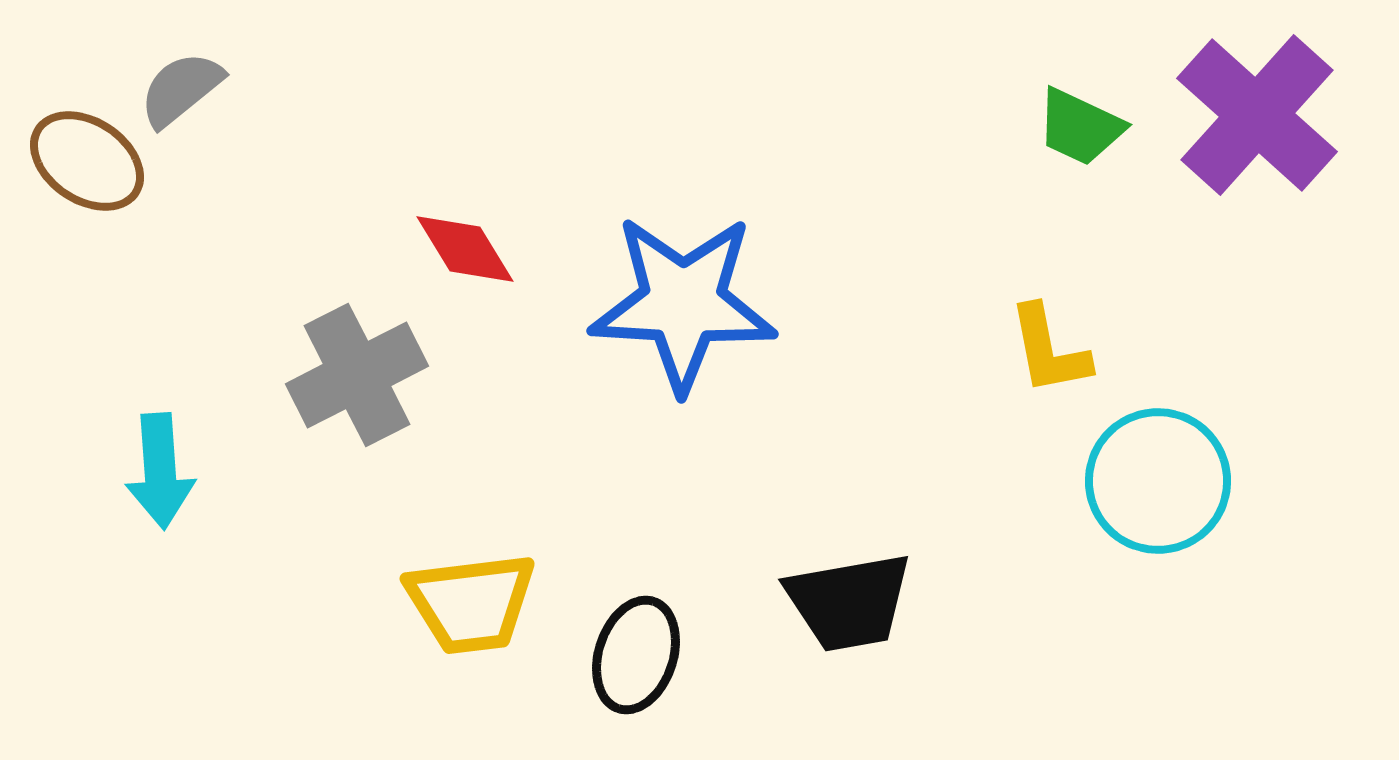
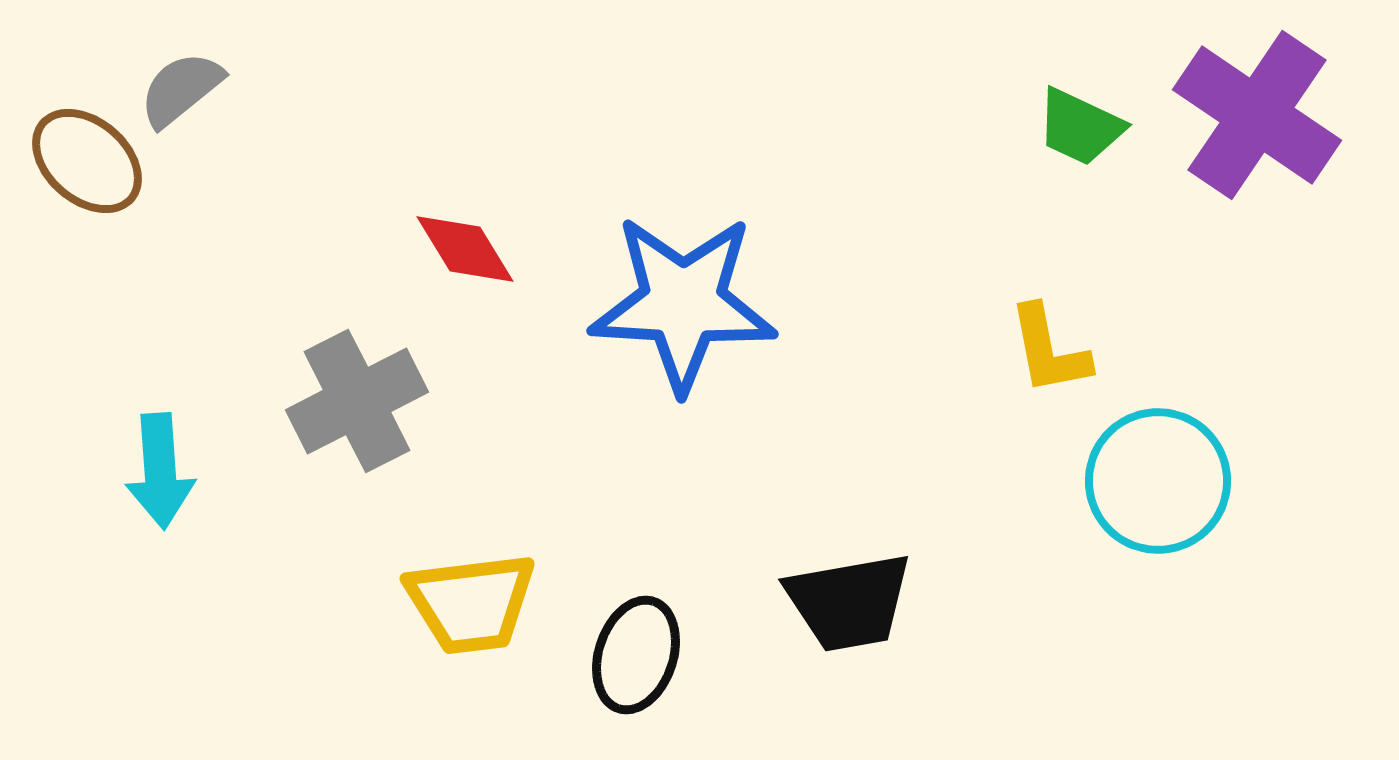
purple cross: rotated 8 degrees counterclockwise
brown ellipse: rotated 7 degrees clockwise
gray cross: moved 26 px down
